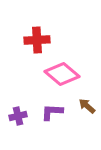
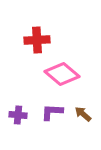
brown arrow: moved 4 px left, 8 px down
purple cross: moved 1 px up; rotated 18 degrees clockwise
